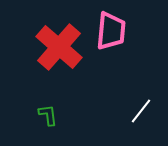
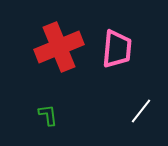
pink trapezoid: moved 6 px right, 18 px down
red cross: rotated 27 degrees clockwise
